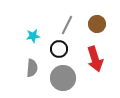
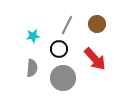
red arrow: rotated 25 degrees counterclockwise
